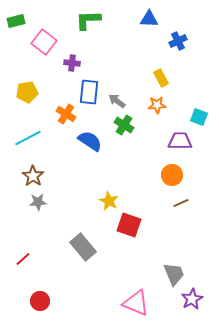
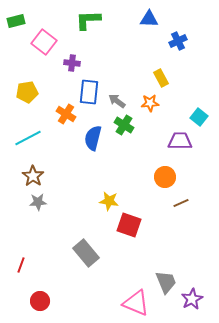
orange star: moved 7 px left, 2 px up
cyan square: rotated 18 degrees clockwise
blue semicircle: moved 3 px right, 3 px up; rotated 110 degrees counterclockwise
orange circle: moved 7 px left, 2 px down
yellow star: rotated 18 degrees counterclockwise
gray rectangle: moved 3 px right, 6 px down
red line: moved 2 px left, 6 px down; rotated 28 degrees counterclockwise
gray trapezoid: moved 8 px left, 8 px down
